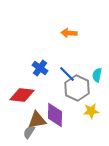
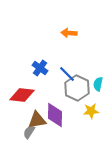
cyan semicircle: moved 1 px right, 9 px down
